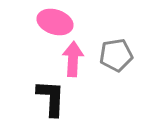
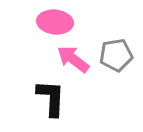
pink ellipse: rotated 12 degrees counterclockwise
pink arrow: rotated 56 degrees counterclockwise
